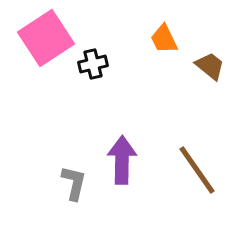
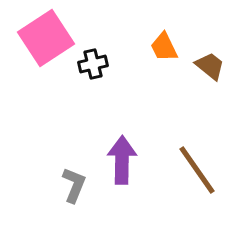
orange trapezoid: moved 8 px down
gray L-shape: moved 2 px down; rotated 9 degrees clockwise
